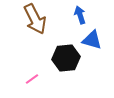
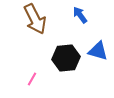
blue arrow: rotated 18 degrees counterclockwise
blue triangle: moved 6 px right, 11 px down
pink line: rotated 24 degrees counterclockwise
